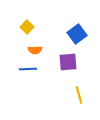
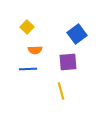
yellow line: moved 18 px left, 4 px up
